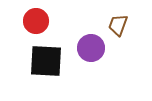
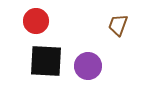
purple circle: moved 3 px left, 18 px down
